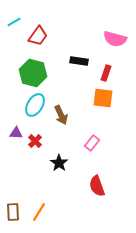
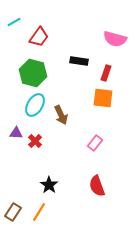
red trapezoid: moved 1 px right, 1 px down
pink rectangle: moved 3 px right
black star: moved 10 px left, 22 px down
brown rectangle: rotated 36 degrees clockwise
